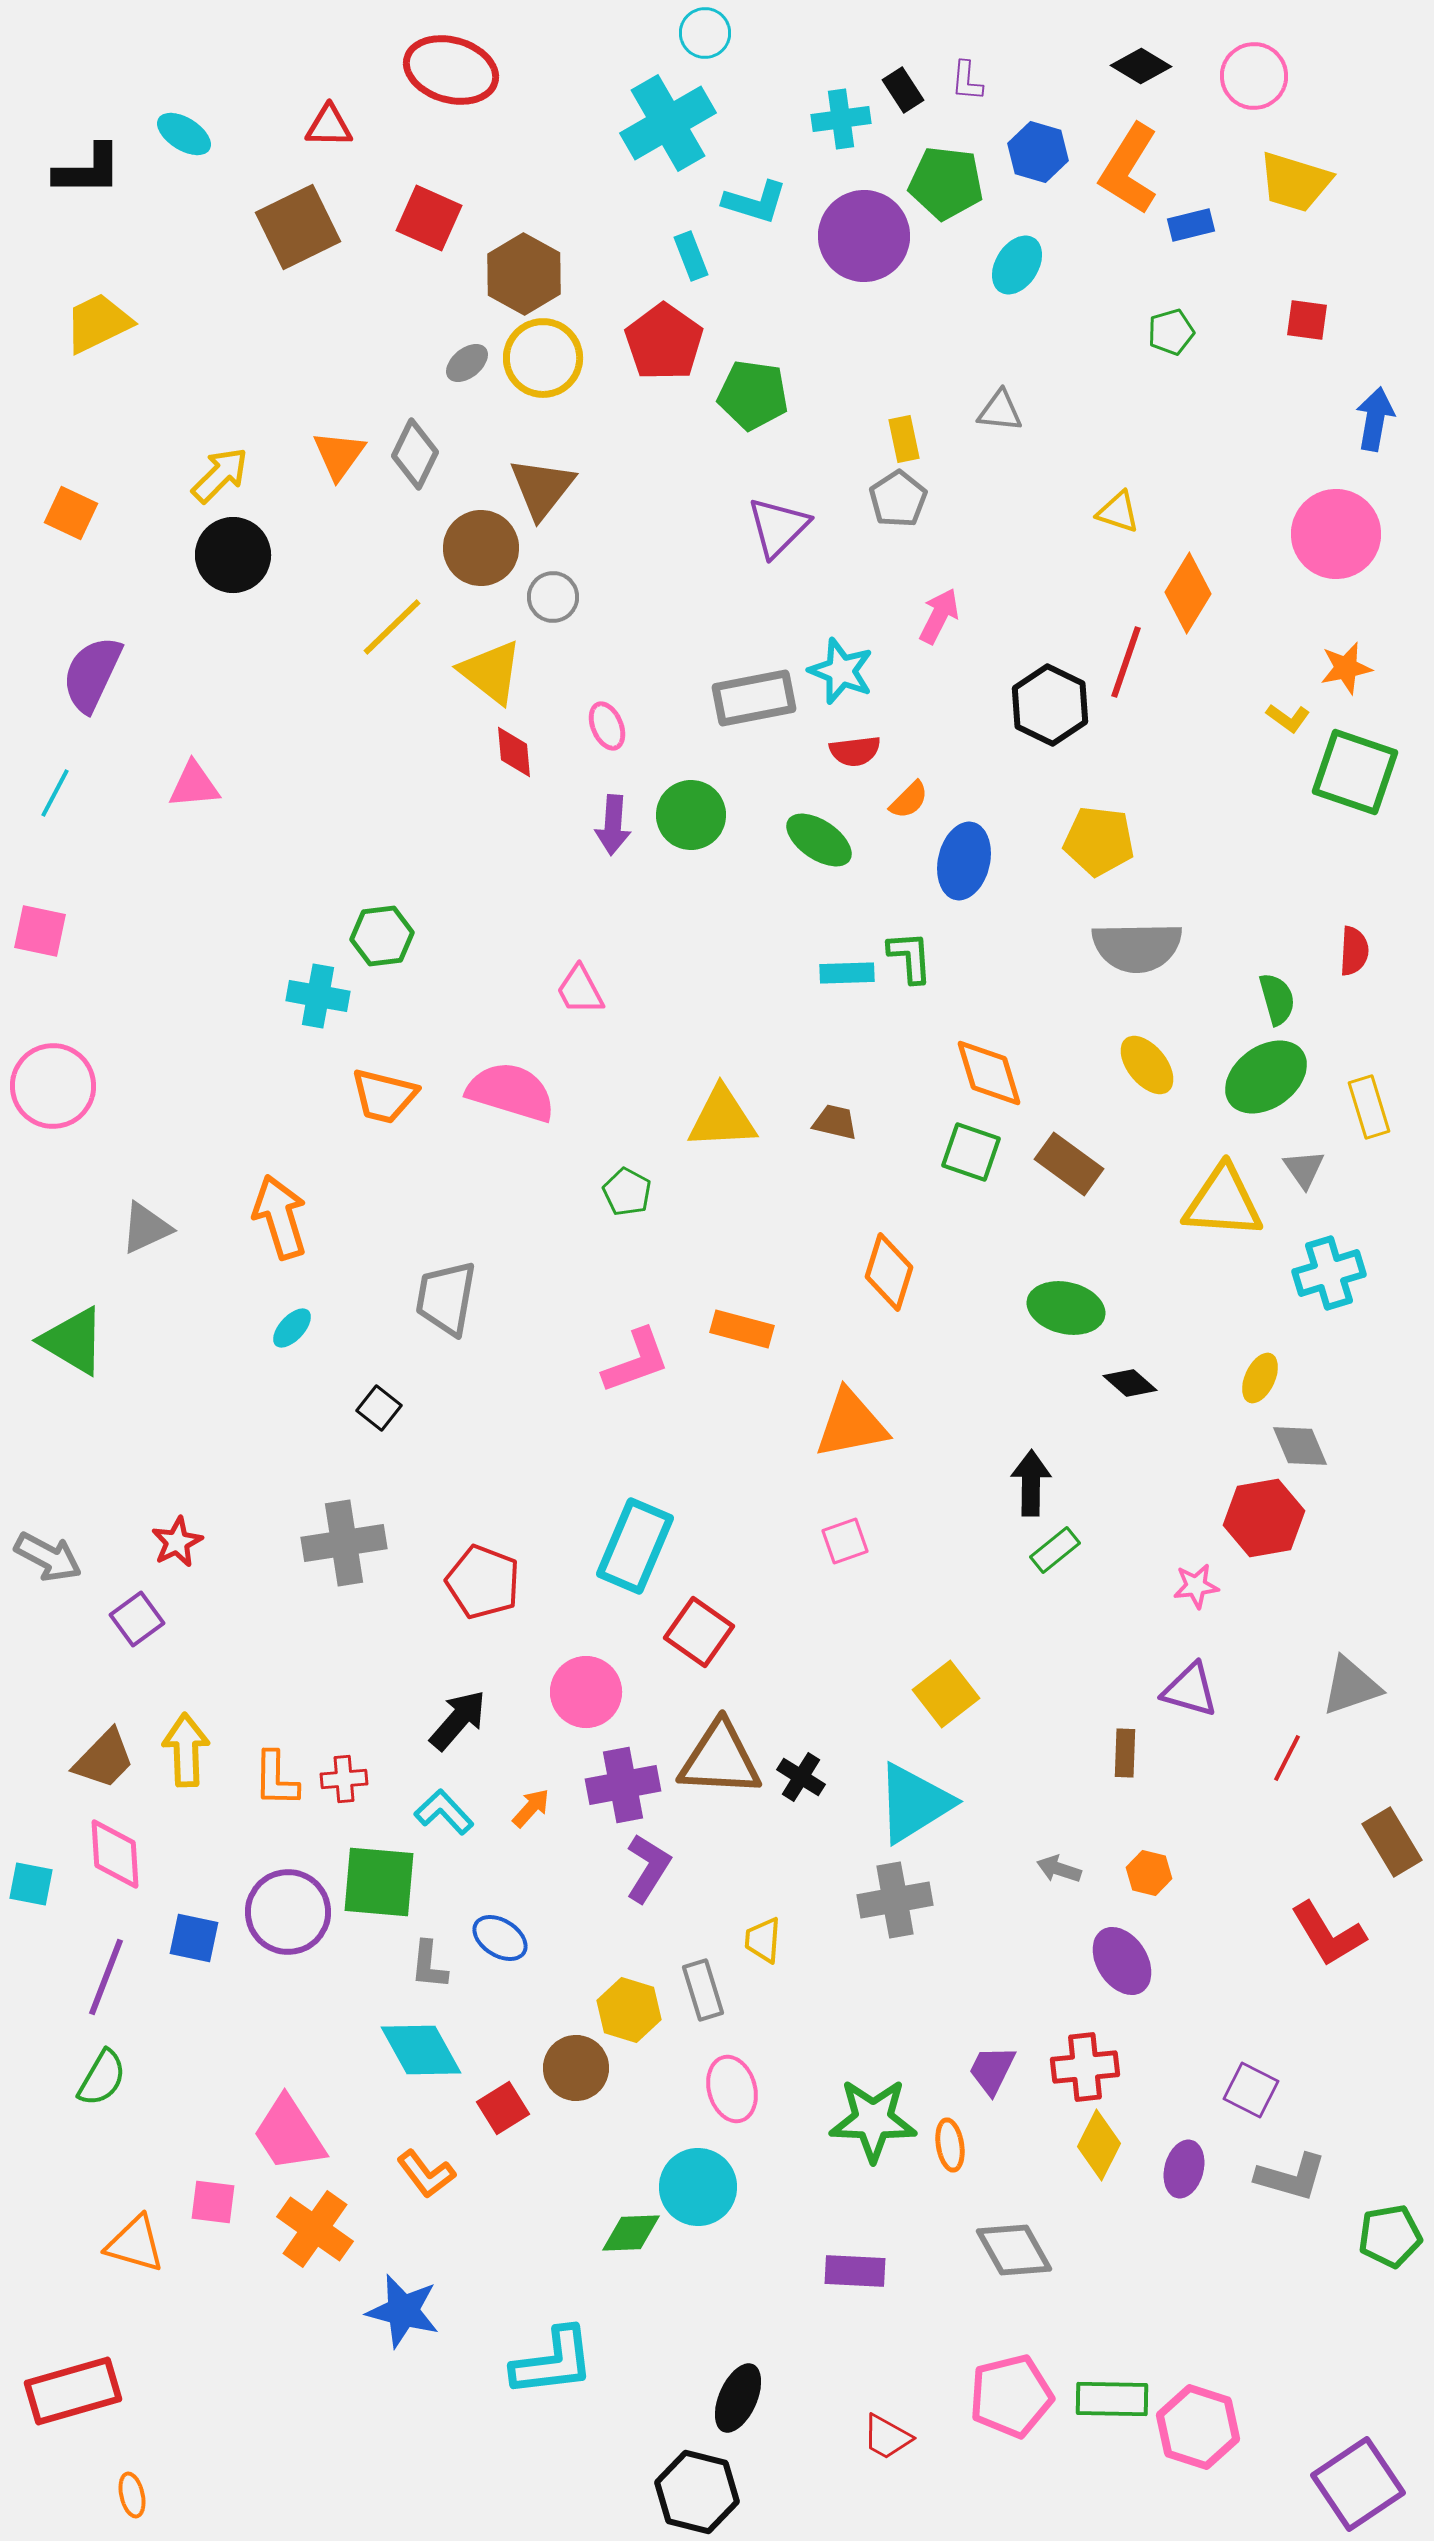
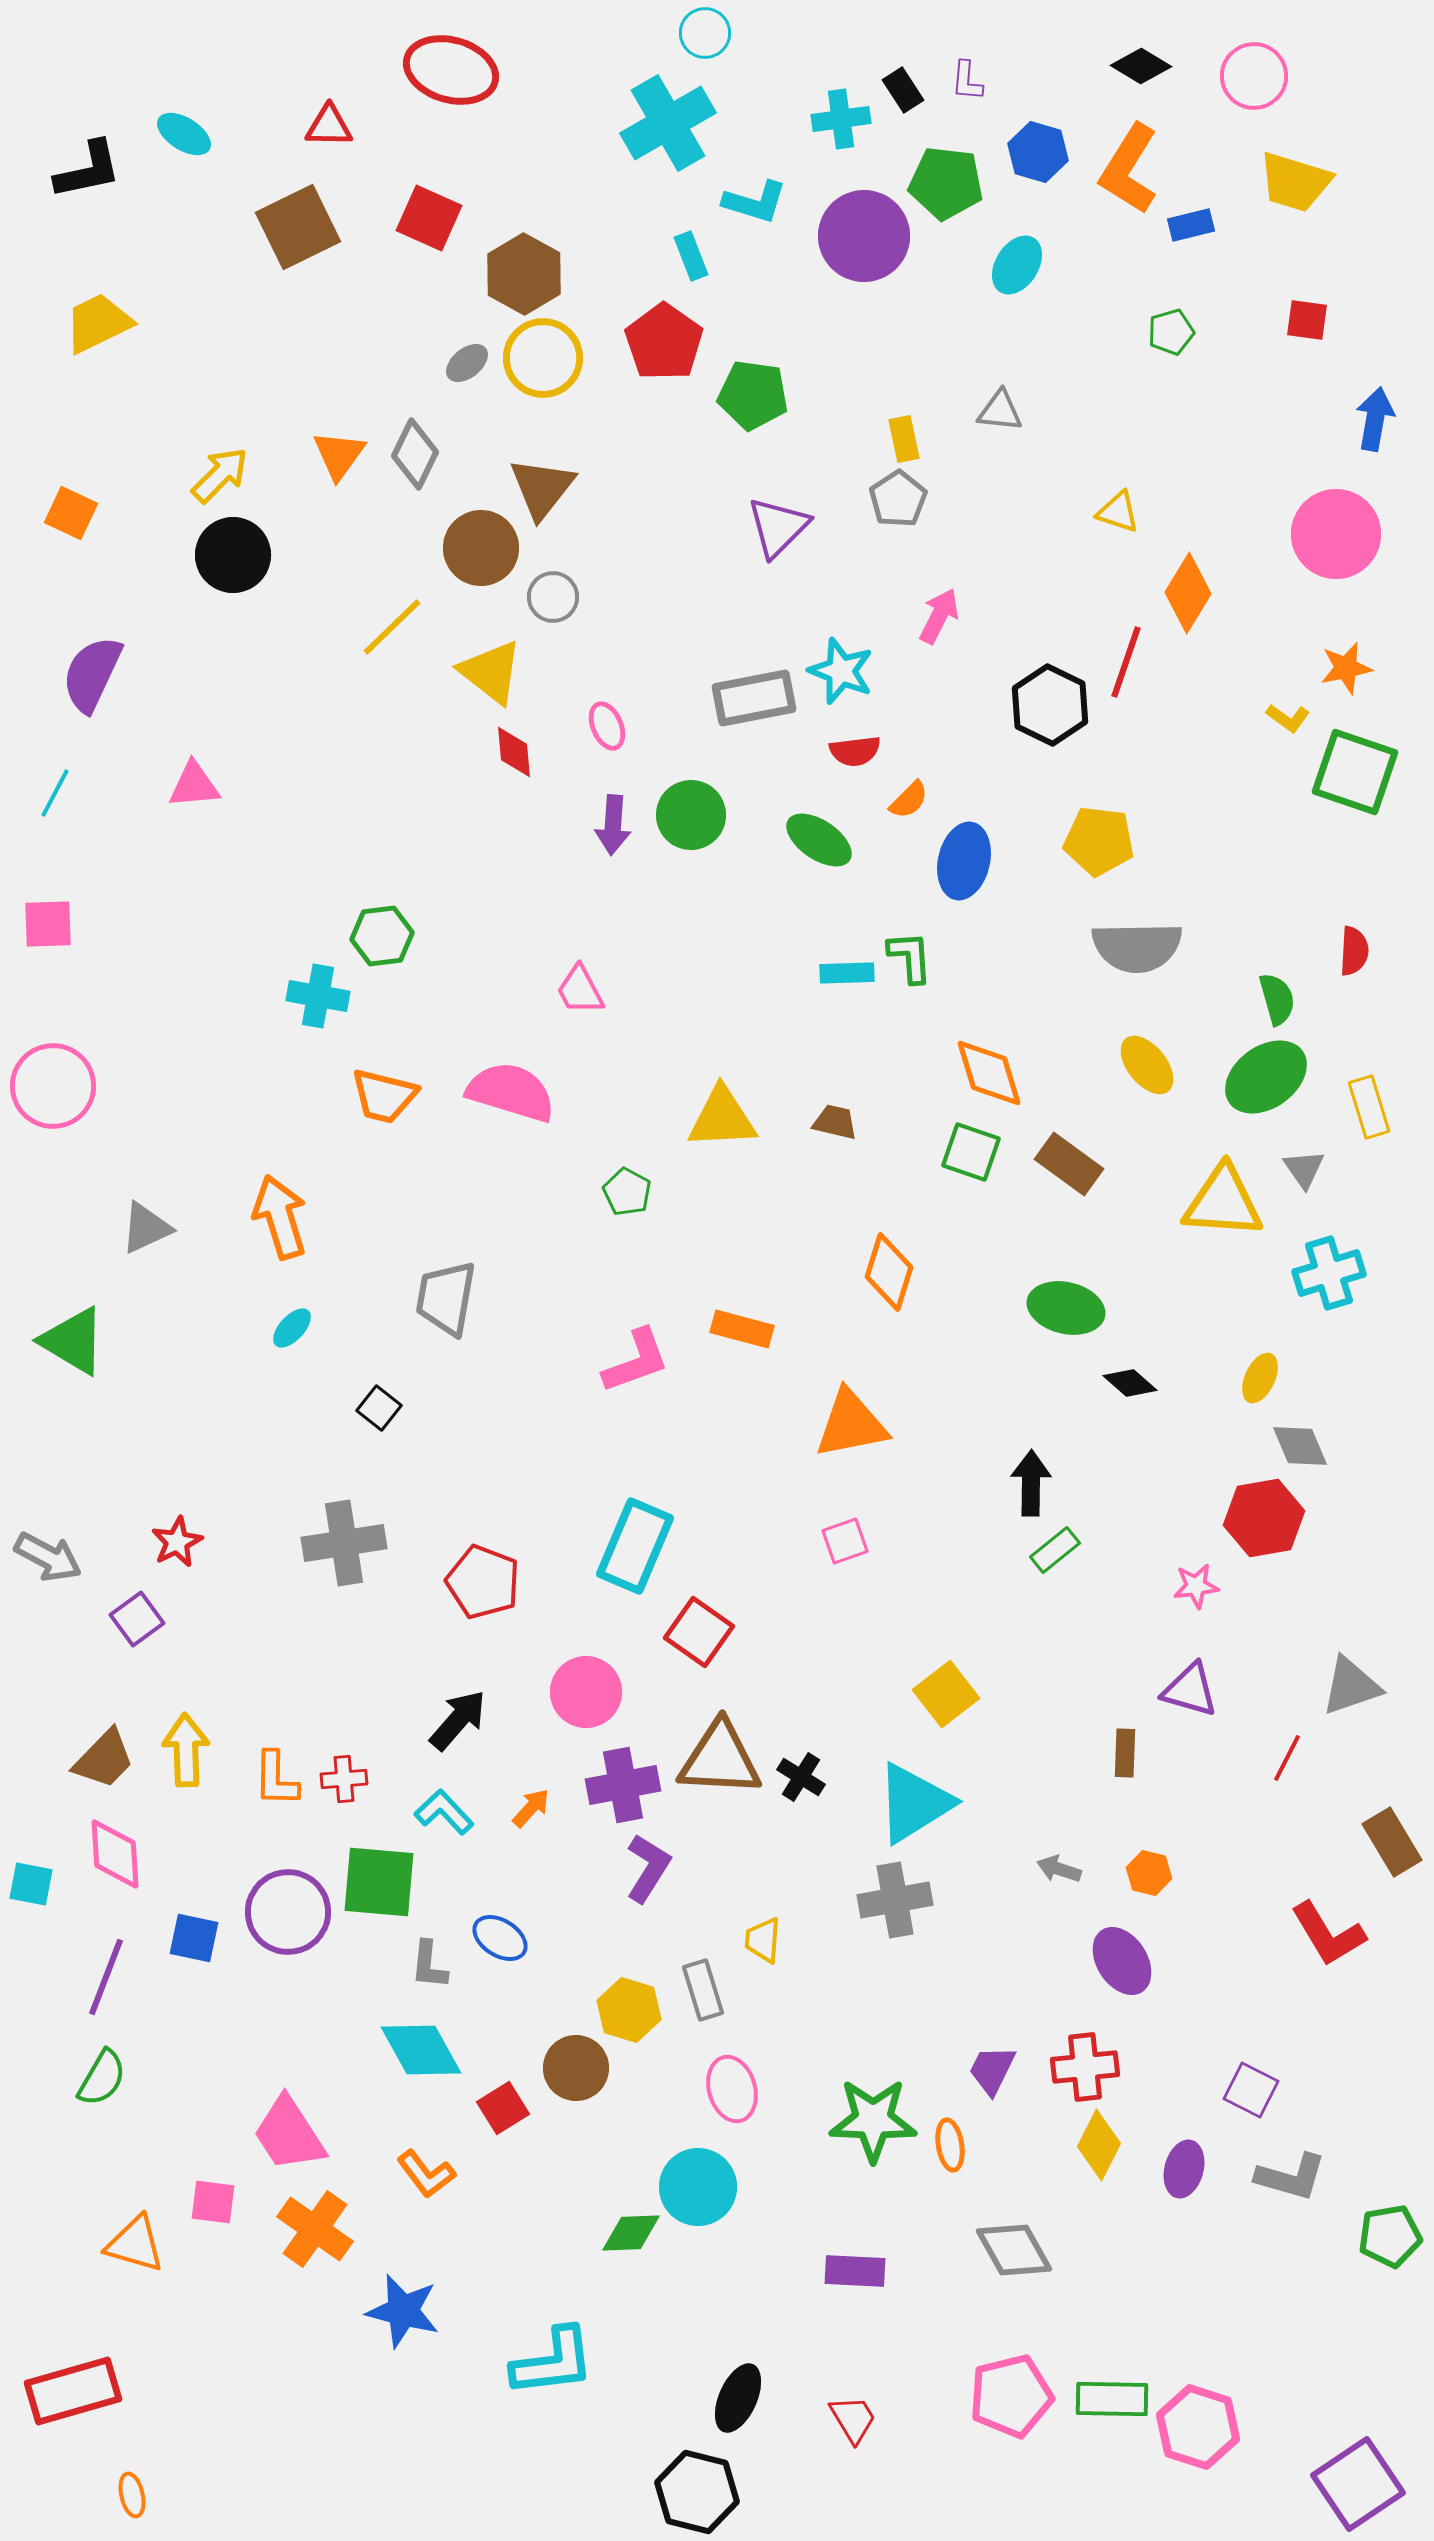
black L-shape at (88, 170): rotated 12 degrees counterclockwise
pink square at (40, 931): moved 8 px right, 7 px up; rotated 14 degrees counterclockwise
red trapezoid at (887, 2437): moved 34 px left, 18 px up; rotated 150 degrees counterclockwise
